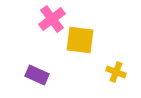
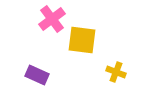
yellow square: moved 2 px right
